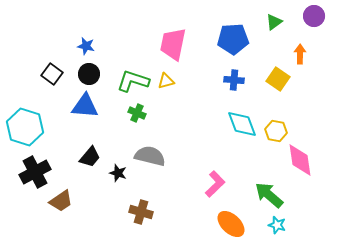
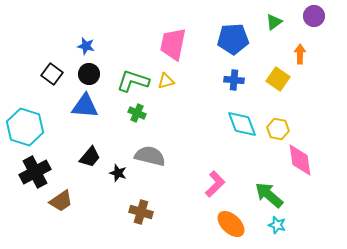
yellow hexagon: moved 2 px right, 2 px up
